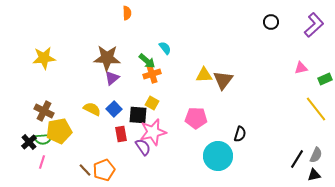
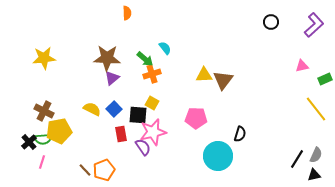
green arrow: moved 2 px left, 2 px up
pink triangle: moved 1 px right, 2 px up
